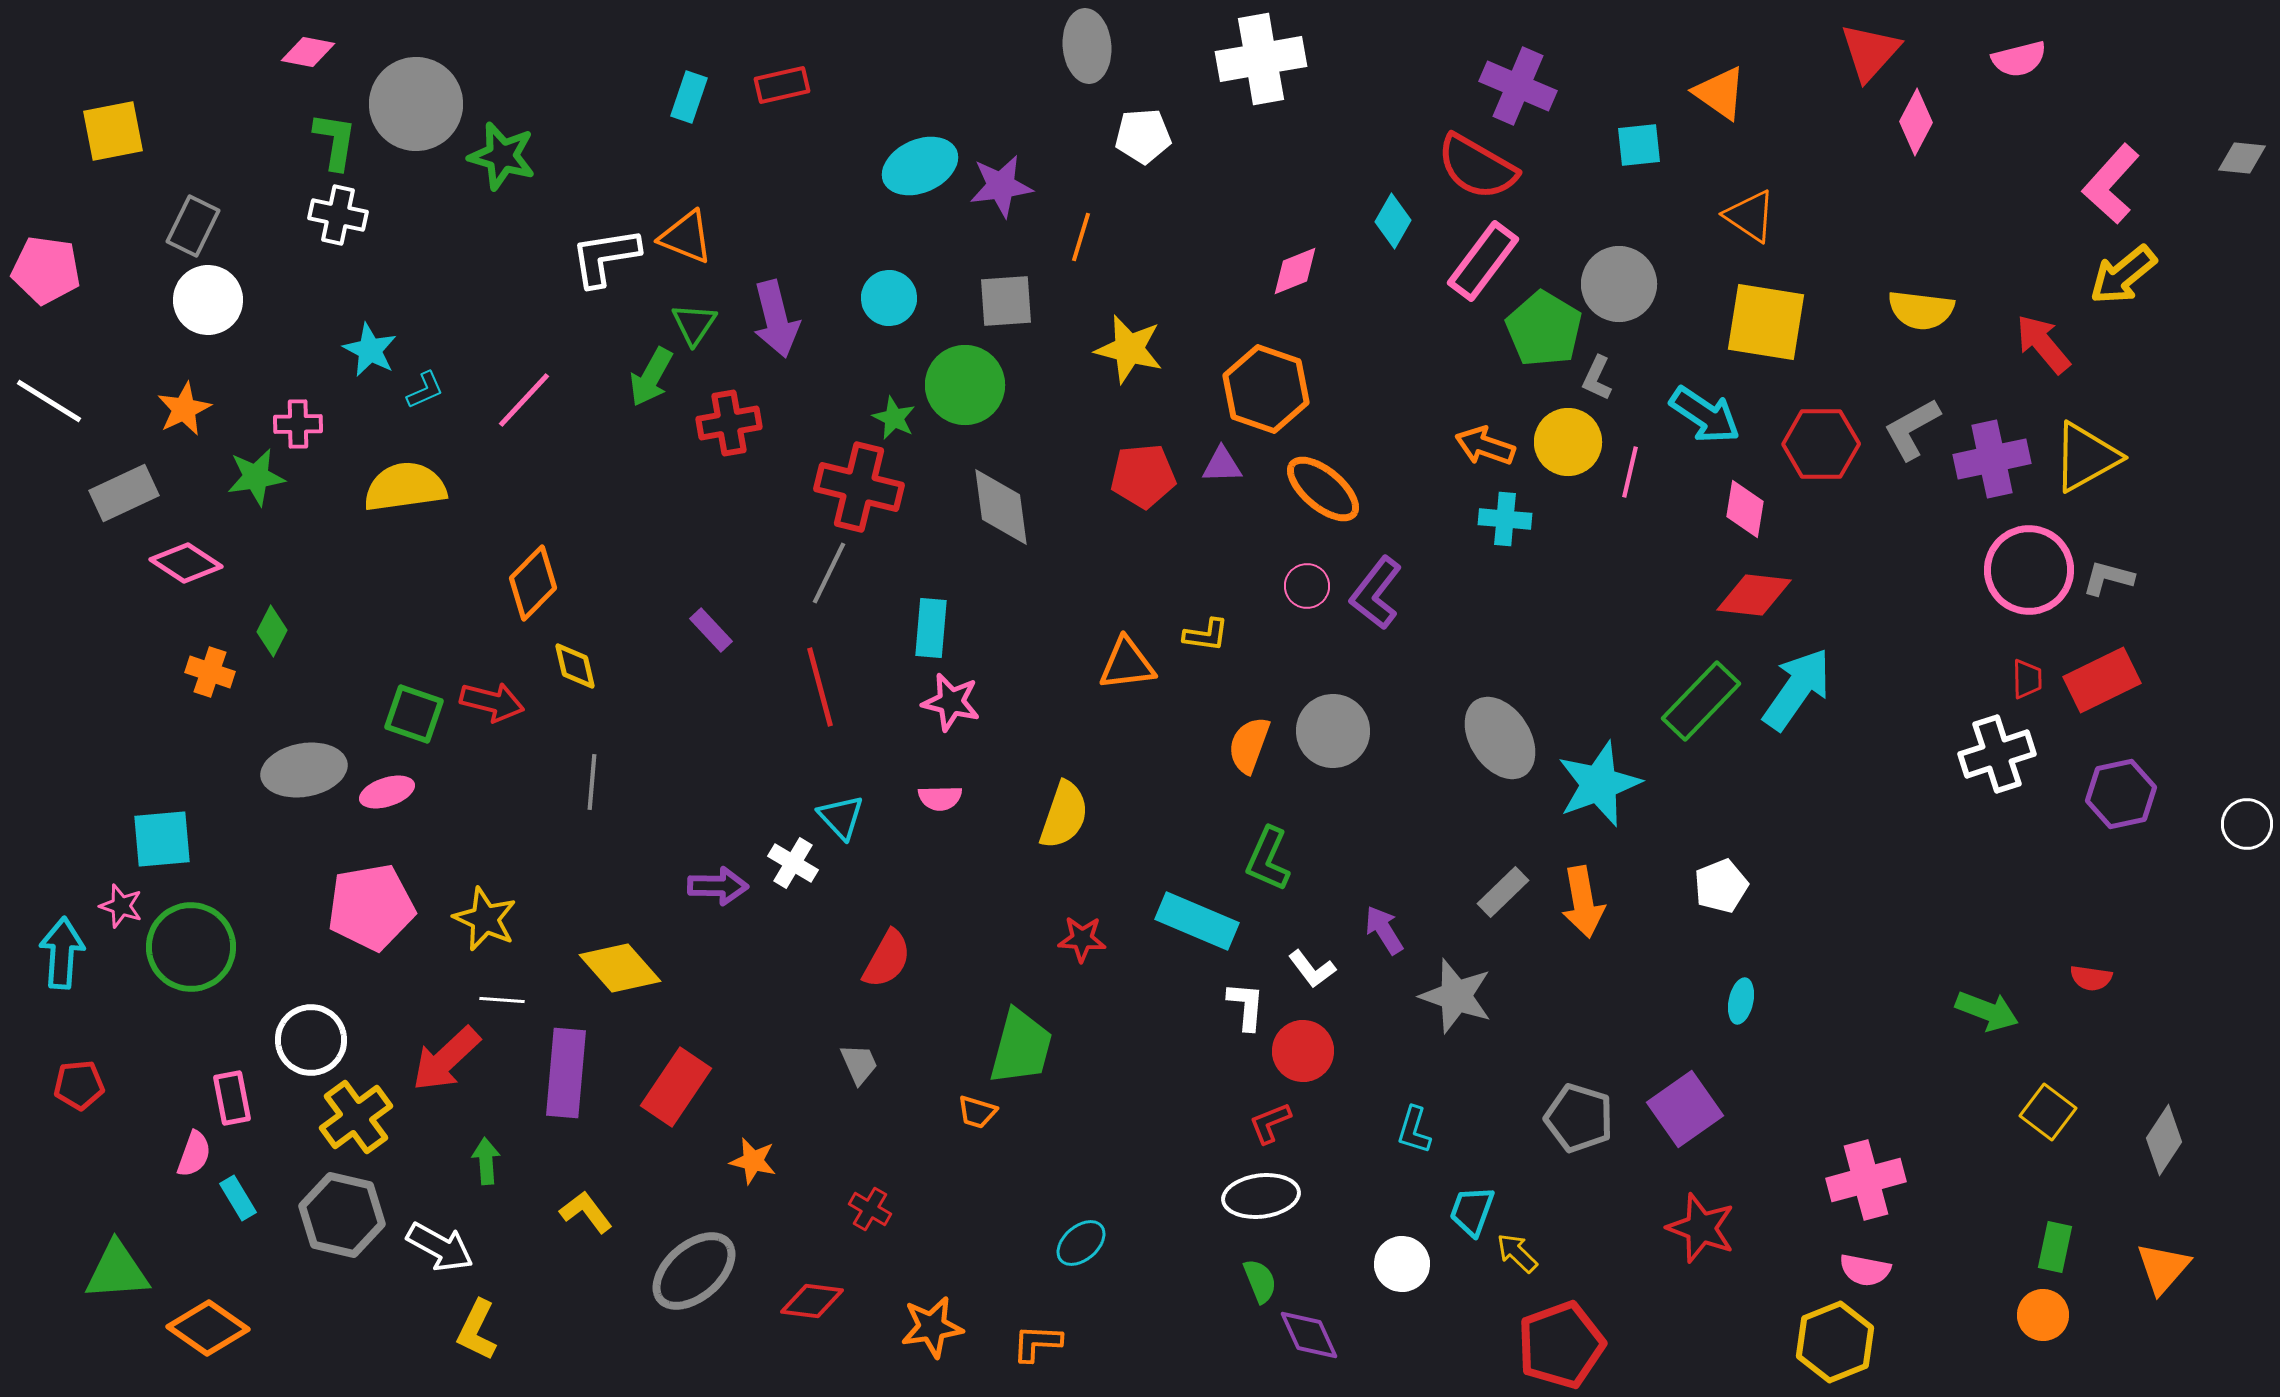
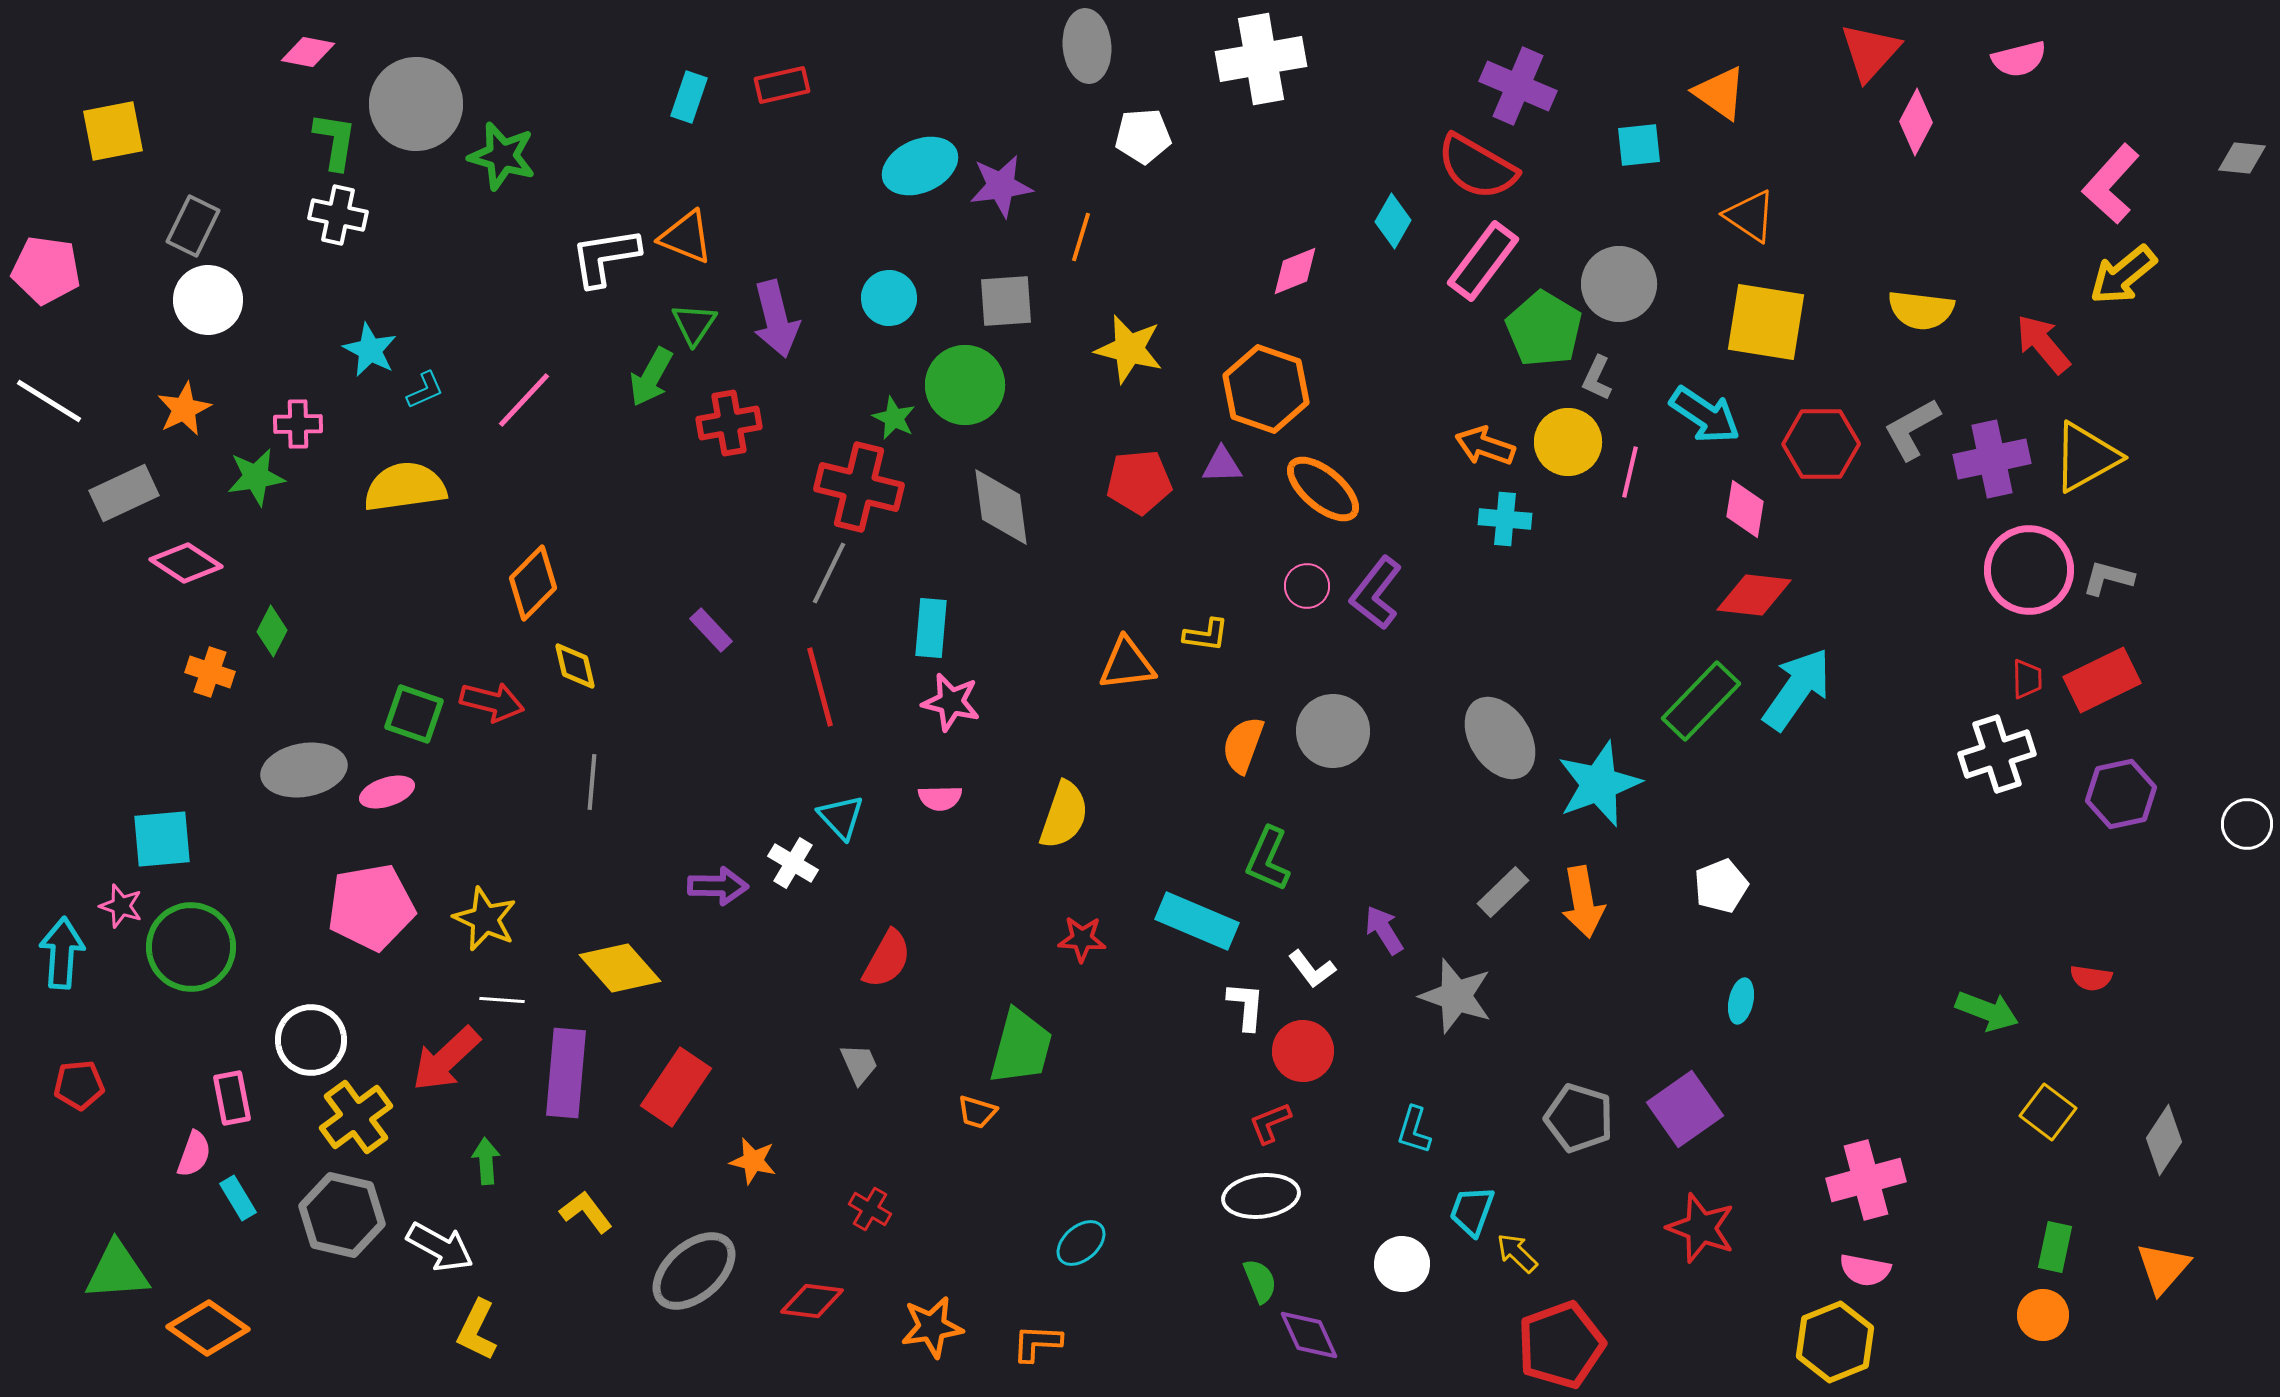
red pentagon at (1143, 476): moved 4 px left, 6 px down
orange semicircle at (1249, 745): moved 6 px left
